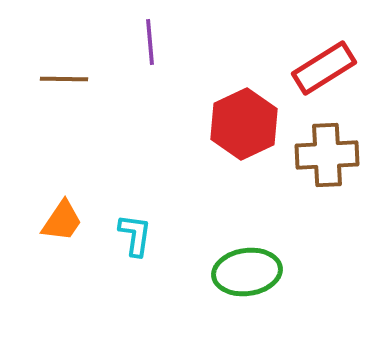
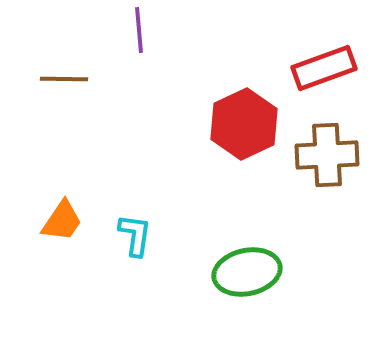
purple line: moved 11 px left, 12 px up
red rectangle: rotated 12 degrees clockwise
green ellipse: rotated 4 degrees counterclockwise
